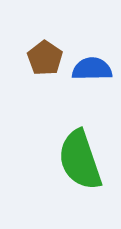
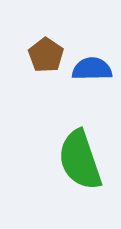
brown pentagon: moved 1 px right, 3 px up
